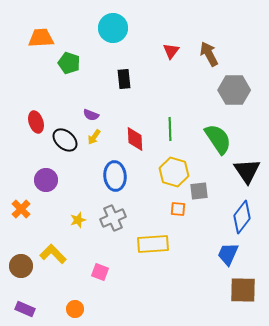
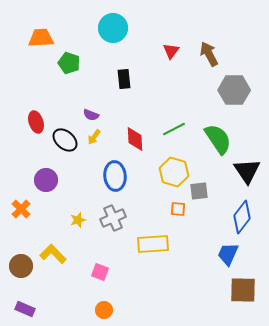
green line: moved 4 px right; rotated 65 degrees clockwise
orange circle: moved 29 px right, 1 px down
